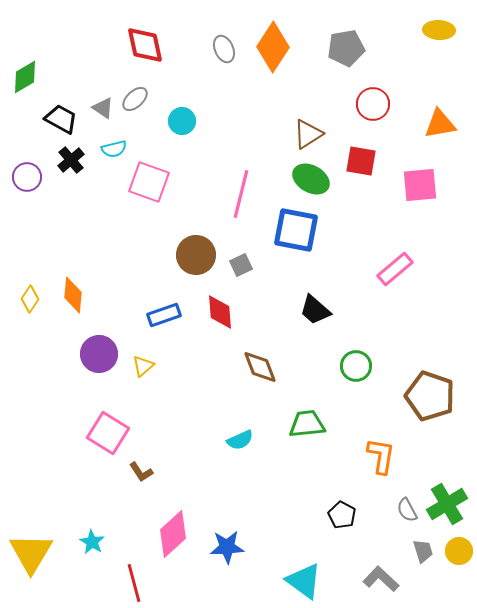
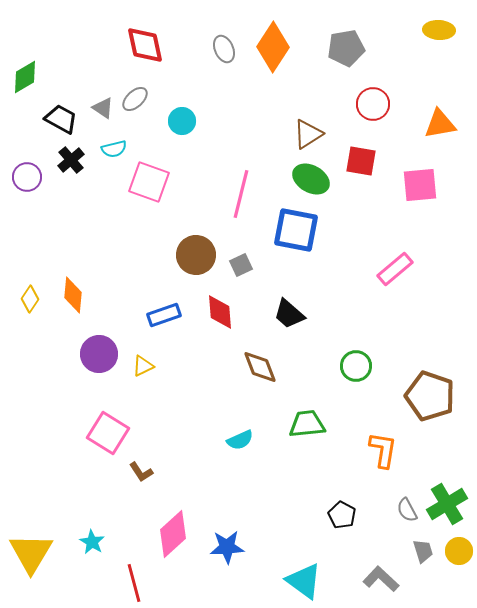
black trapezoid at (315, 310): moved 26 px left, 4 px down
yellow triangle at (143, 366): rotated 15 degrees clockwise
orange L-shape at (381, 456): moved 2 px right, 6 px up
